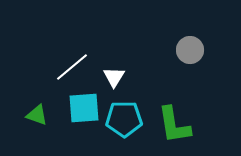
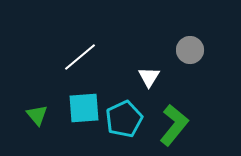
white line: moved 8 px right, 10 px up
white triangle: moved 35 px right
green triangle: rotated 30 degrees clockwise
cyan pentagon: rotated 24 degrees counterclockwise
green L-shape: rotated 132 degrees counterclockwise
